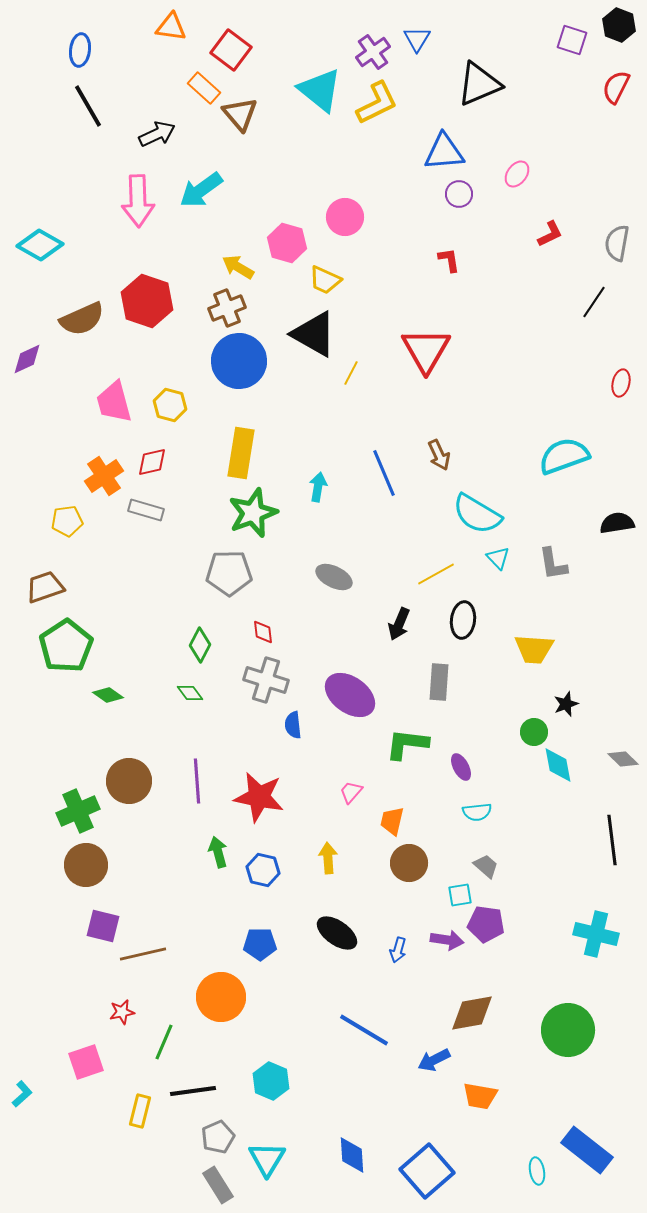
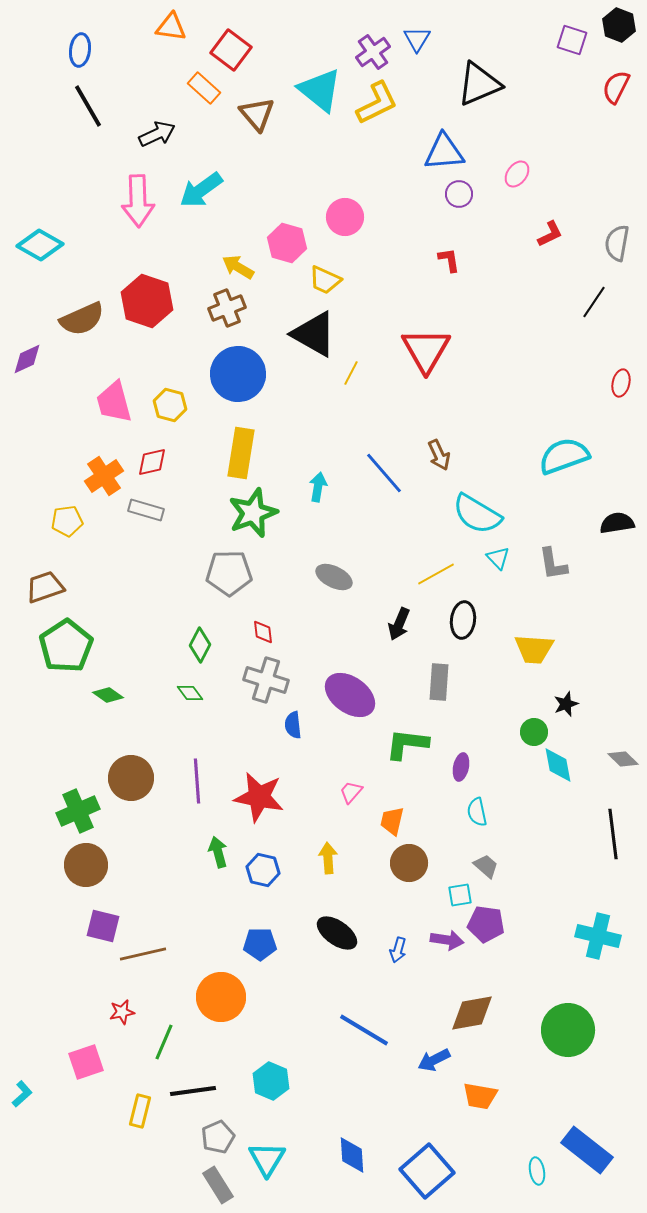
brown triangle at (240, 114): moved 17 px right
blue circle at (239, 361): moved 1 px left, 13 px down
blue line at (384, 473): rotated 18 degrees counterclockwise
purple ellipse at (461, 767): rotated 40 degrees clockwise
brown circle at (129, 781): moved 2 px right, 3 px up
cyan semicircle at (477, 812): rotated 84 degrees clockwise
black line at (612, 840): moved 1 px right, 6 px up
cyan cross at (596, 934): moved 2 px right, 2 px down
